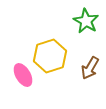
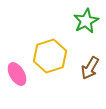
green star: rotated 15 degrees clockwise
pink ellipse: moved 6 px left, 1 px up
